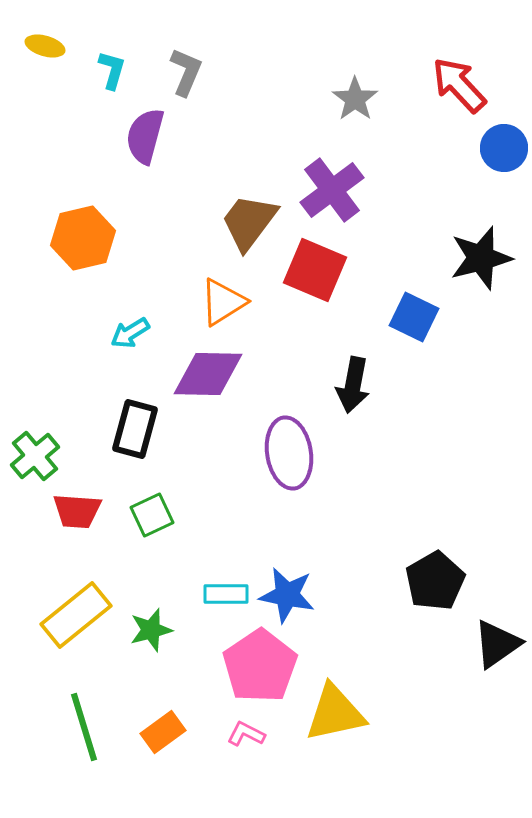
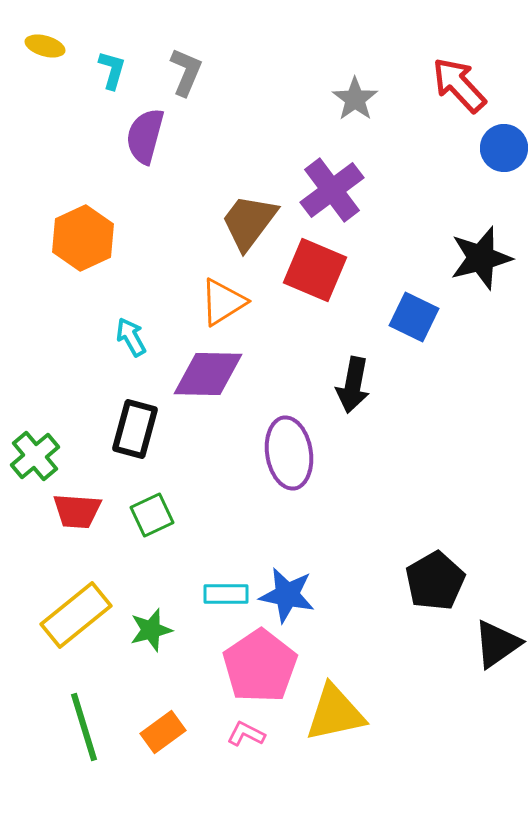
orange hexagon: rotated 12 degrees counterclockwise
cyan arrow: moved 1 px right, 4 px down; rotated 93 degrees clockwise
